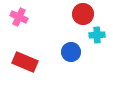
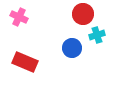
cyan cross: rotated 14 degrees counterclockwise
blue circle: moved 1 px right, 4 px up
